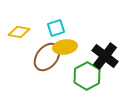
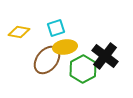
brown ellipse: moved 3 px down
green hexagon: moved 4 px left, 7 px up
